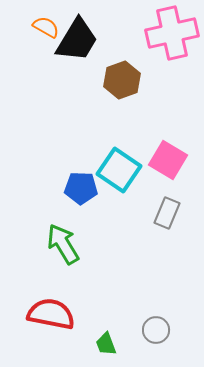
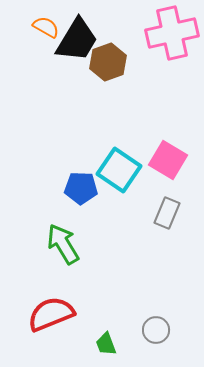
brown hexagon: moved 14 px left, 18 px up
red semicircle: rotated 33 degrees counterclockwise
